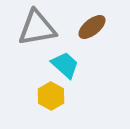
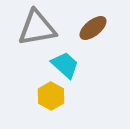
brown ellipse: moved 1 px right, 1 px down
